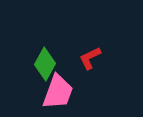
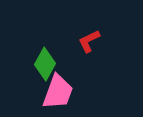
red L-shape: moved 1 px left, 17 px up
